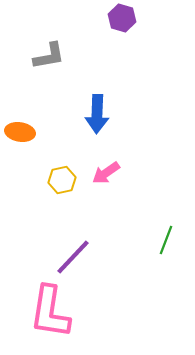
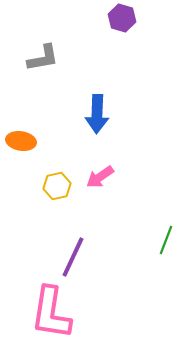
gray L-shape: moved 6 px left, 2 px down
orange ellipse: moved 1 px right, 9 px down
pink arrow: moved 6 px left, 4 px down
yellow hexagon: moved 5 px left, 6 px down
purple line: rotated 18 degrees counterclockwise
pink L-shape: moved 1 px right, 1 px down
